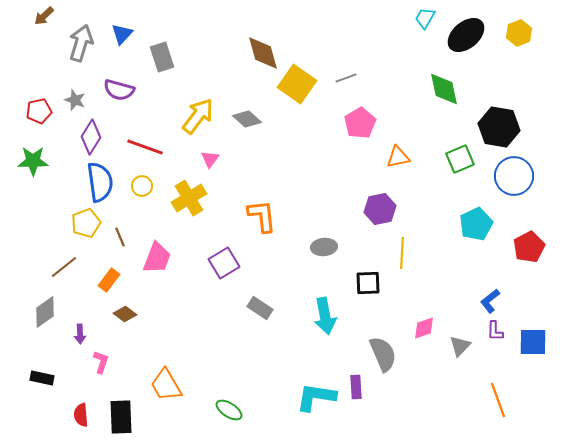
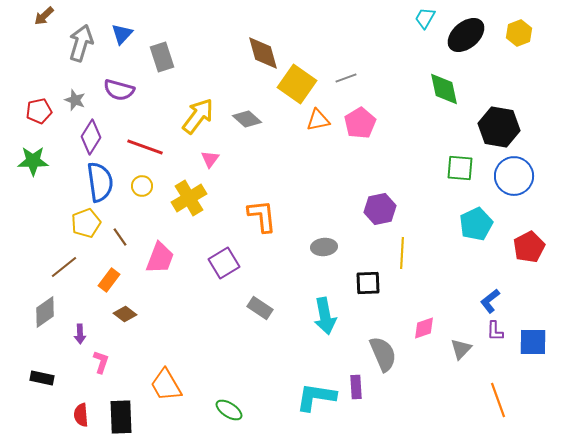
orange triangle at (398, 157): moved 80 px left, 37 px up
green square at (460, 159): moved 9 px down; rotated 28 degrees clockwise
brown line at (120, 237): rotated 12 degrees counterclockwise
pink trapezoid at (157, 258): moved 3 px right
gray triangle at (460, 346): moved 1 px right, 3 px down
